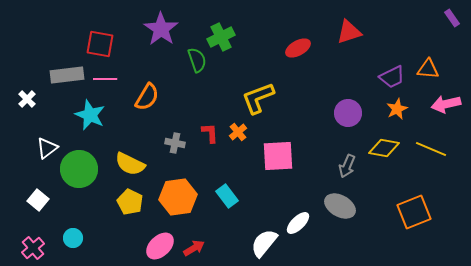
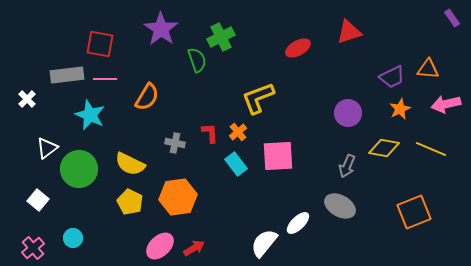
orange star: moved 3 px right
cyan rectangle: moved 9 px right, 32 px up
